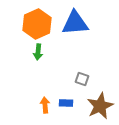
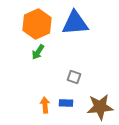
green arrow: rotated 28 degrees clockwise
gray square: moved 8 px left, 2 px up
brown star: moved 1 px down; rotated 20 degrees clockwise
